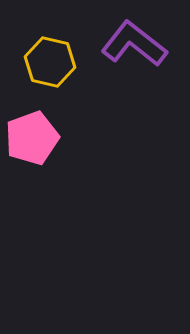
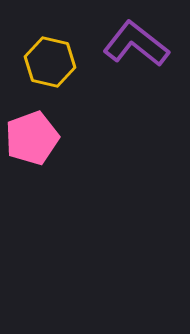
purple L-shape: moved 2 px right
